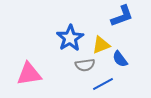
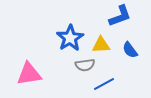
blue L-shape: moved 2 px left
yellow triangle: rotated 18 degrees clockwise
blue semicircle: moved 10 px right, 9 px up
blue line: moved 1 px right
